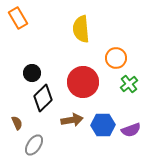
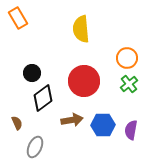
orange circle: moved 11 px right
red circle: moved 1 px right, 1 px up
black diamond: rotated 8 degrees clockwise
purple semicircle: rotated 120 degrees clockwise
gray ellipse: moved 1 px right, 2 px down; rotated 10 degrees counterclockwise
